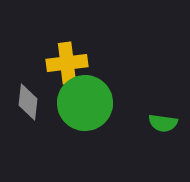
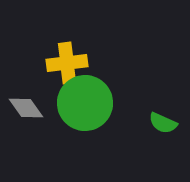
gray diamond: moved 2 px left, 6 px down; rotated 42 degrees counterclockwise
green semicircle: rotated 16 degrees clockwise
